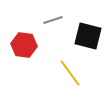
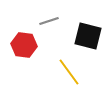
gray line: moved 4 px left, 1 px down
yellow line: moved 1 px left, 1 px up
